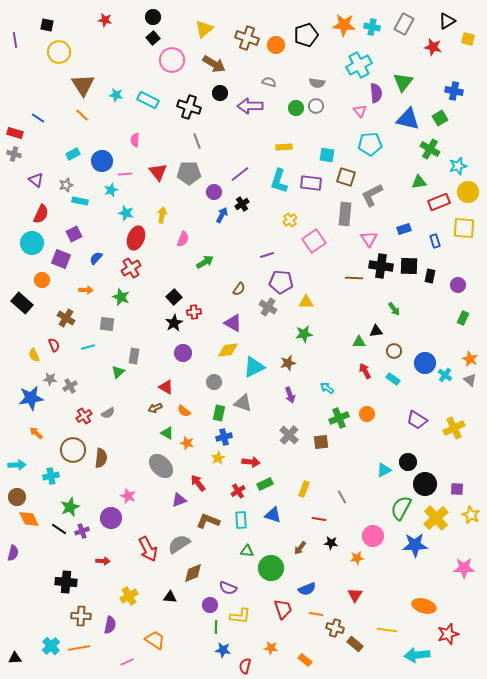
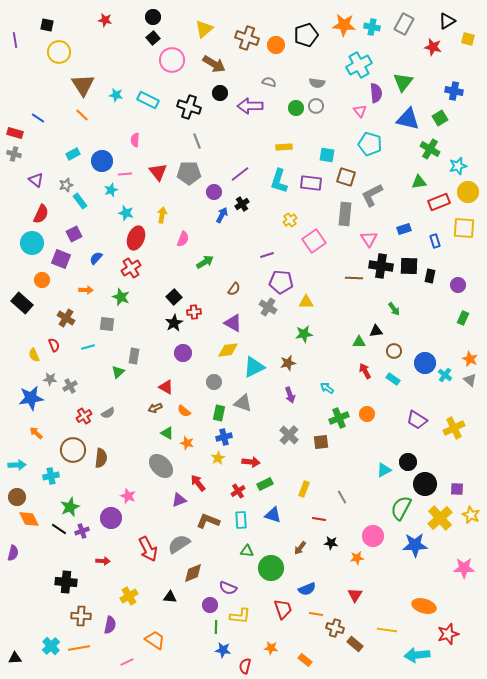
cyan pentagon at (370, 144): rotated 20 degrees clockwise
cyan rectangle at (80, 201): rotated 42 degrees clockwise
brown semicircle at (239, 289): moved 5 px left
yellow cross at (436, 518): moved 4 px right
